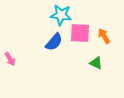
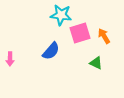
pink square: rotated 20 degrees counterclockwise
blue semicircle: moved 3 px left, 9 px down
pink arrow: rotated 32 degrees clockwise
